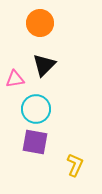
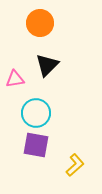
black triangle: moved 3 px right
cyan circle: moved 4 px down
purple square: moved 1 px right, 3 px down
yellow L-shape: rotated 25 degrees clockwise
